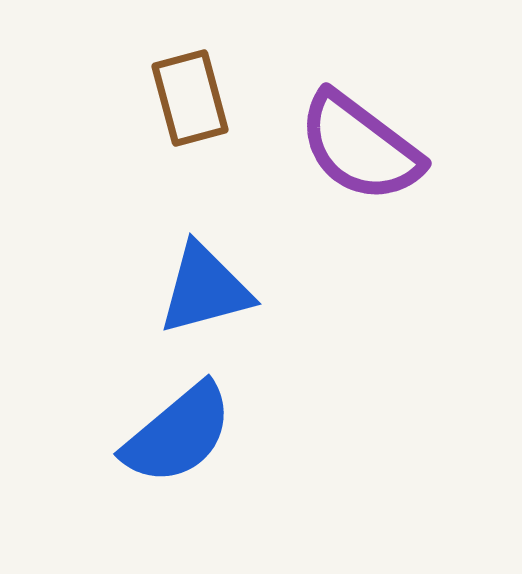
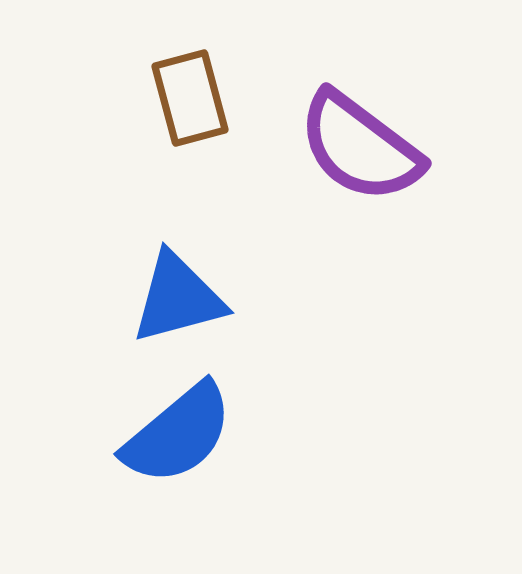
blue triangle: moved 27 px left, 9 px down
